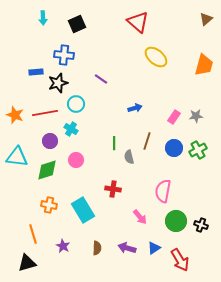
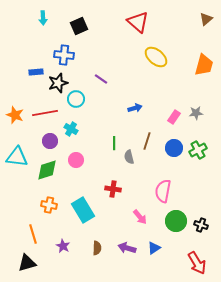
black square: moved 2 px right, 2 px down
cyan circle: moved 5 px up
gray star: moved 3 px up
red arrow: moved 17 px right, 3 px down
